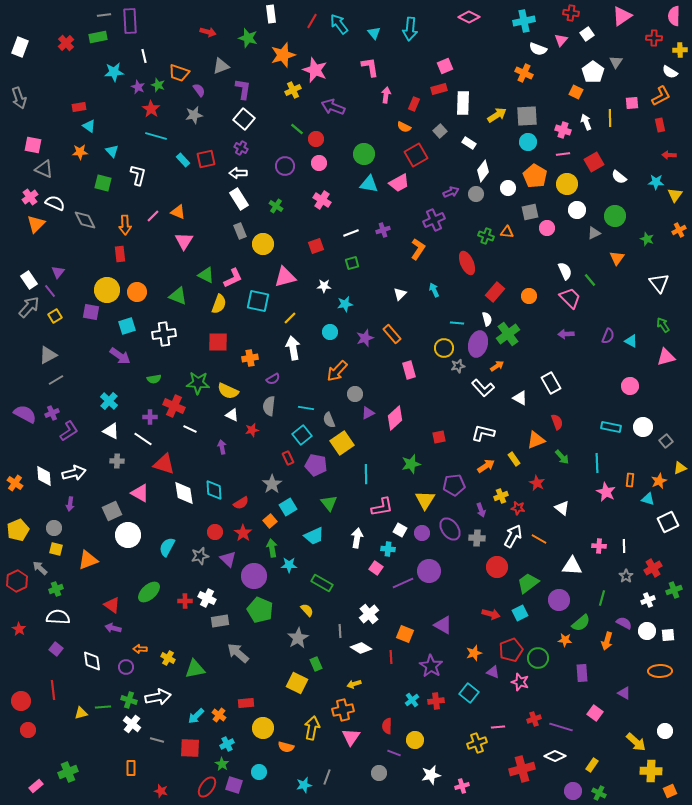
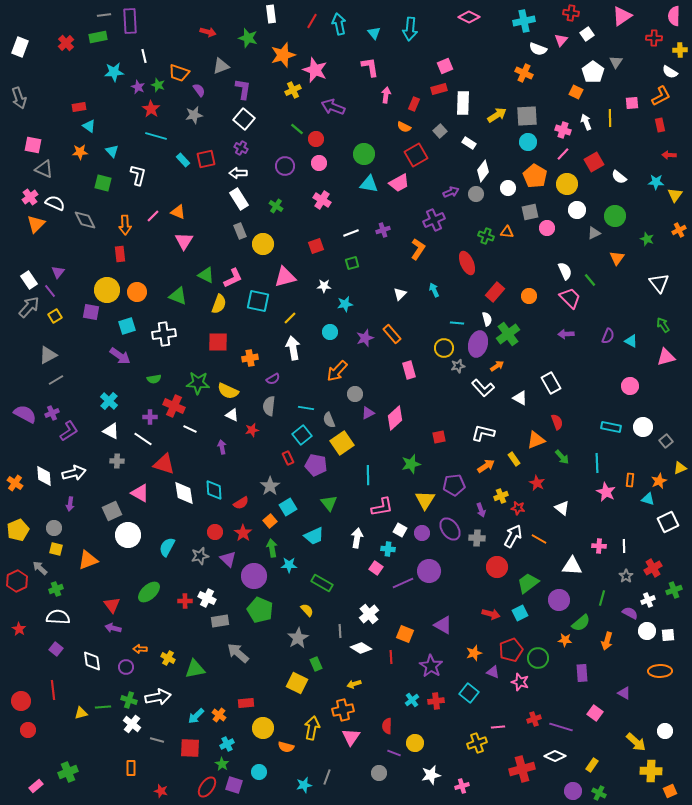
cyan arrow at (339, 24): rotated 25 degrees clockwise
pink line at (563, 154): rotated 40 degrees counterclockwise
cyan line at (366, 474): moved 2 px right, 1 px down
gray star at (272, 484): moved 2 px left, 2 px down
red triangle at (112, 605): rotated 18 degrees clockwise
purple semicircle at (624, 623): moved 6 px right, 10 px up
yellow circle at (415, 740): moved 3 px down
